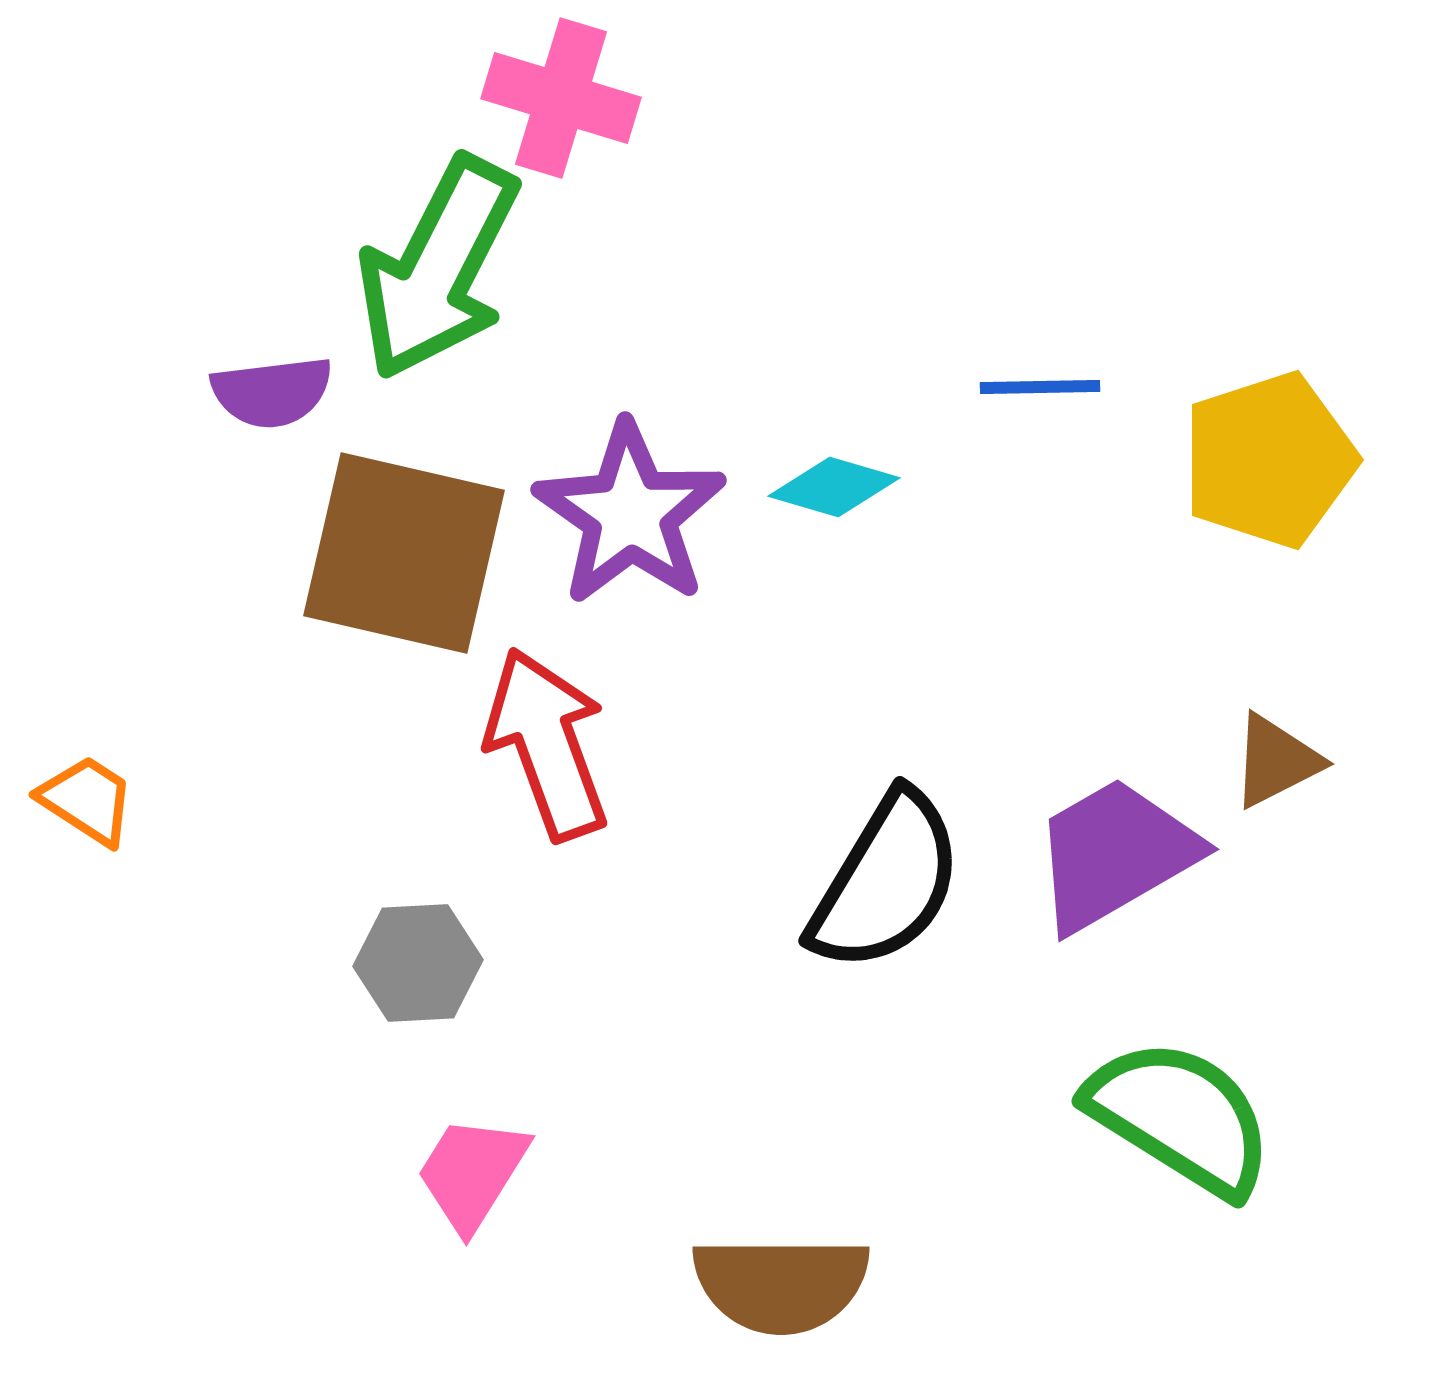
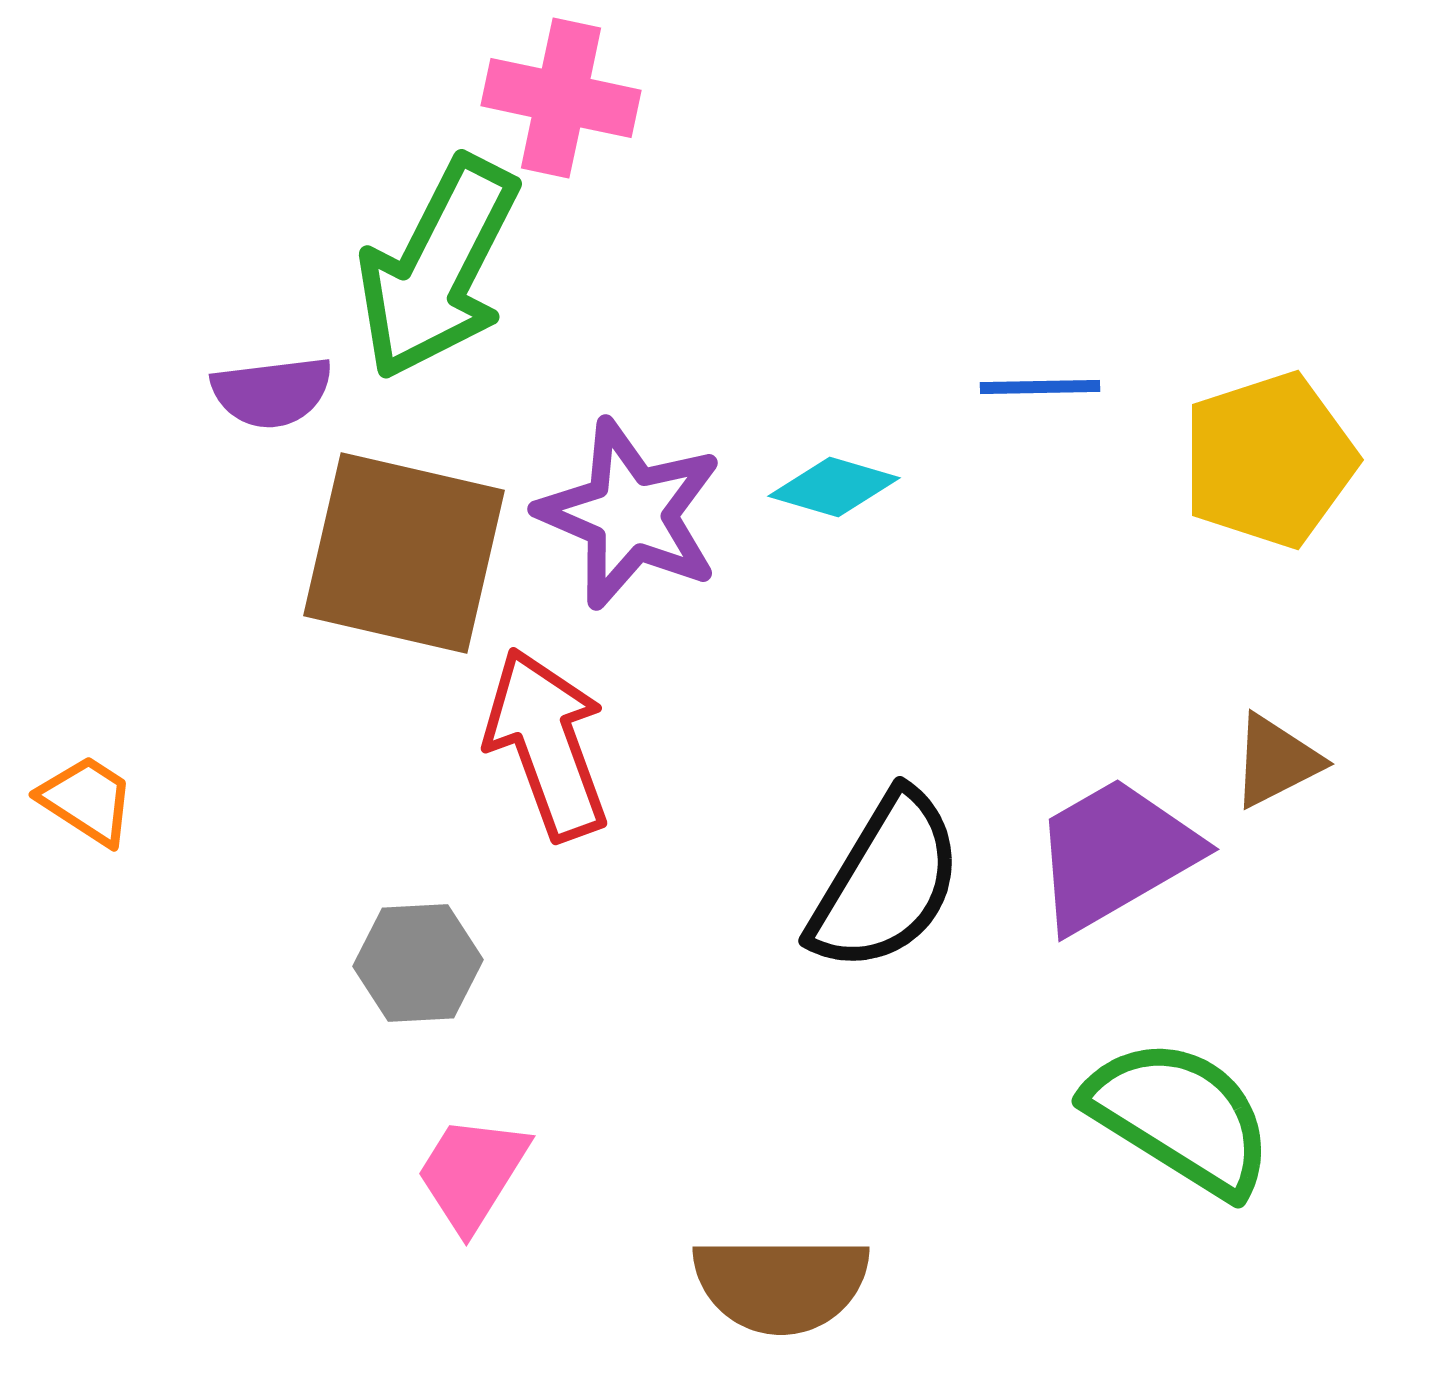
pink cross: rotated 5 degrees counterclockwise
purple star: rotated 12 degrees counterclockwise
